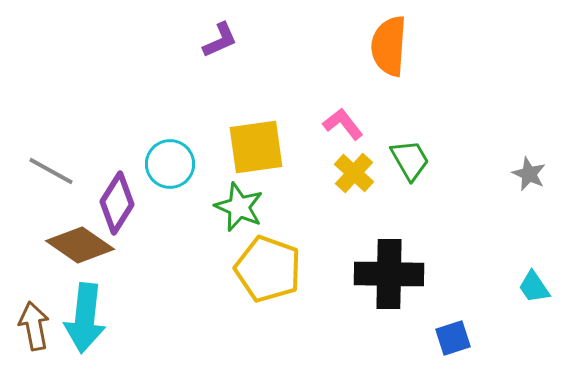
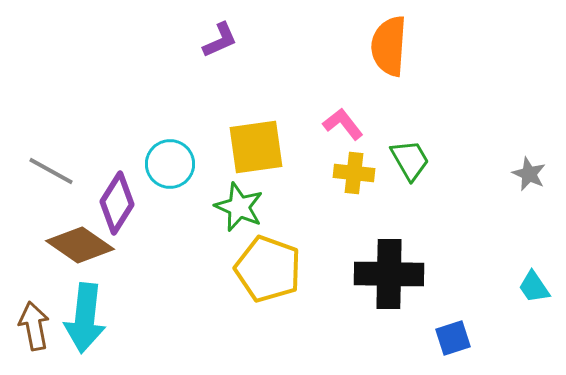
yellow cross: rotated 36 degrees counterclockwise
